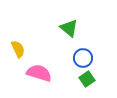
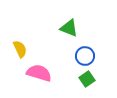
green triangle: rotated 18 degrees counterclockwise
yellow semicircle: moved 2 px right
blue circle: moved 2 px right, 2 px up
